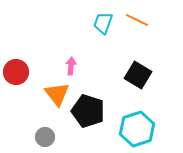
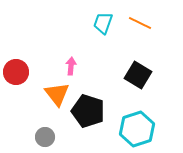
orange line: moved 3 px right, 3 px down
